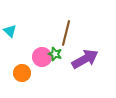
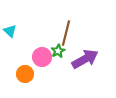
green star: moved 3 px right, 3 px up; rotated 24 degrees clockwise
orange circle: moved 3 px right, 1 px down
